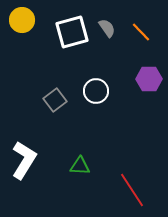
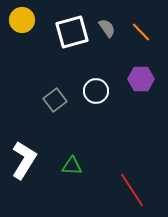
purple hexagon: moved 8 px left
green triangle: moved 8 px left
